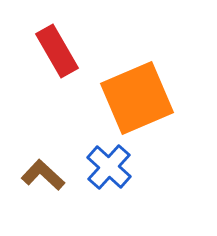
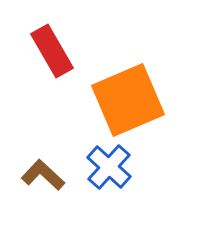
red rectangle: moved 5 px left
orange square: moved 9 px left, 2 px down
